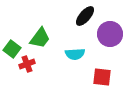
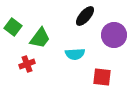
purple circle: moved 4 px right, 1 px down
green square: moved 1 px right, 22 px up
